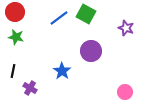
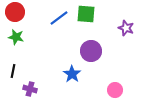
green square: rotated 24 degrees counterclockwise
blue star: moved 10 px right, 3 px down
purple cross: moved 1 px down; rotated 16 degrees counterclockwise
pink circle: moved 10 px left, 2 px up
